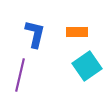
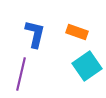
orange rectangle: rotated 20 degrees clockwise
purple line: moved 1 px right, 1 px up
